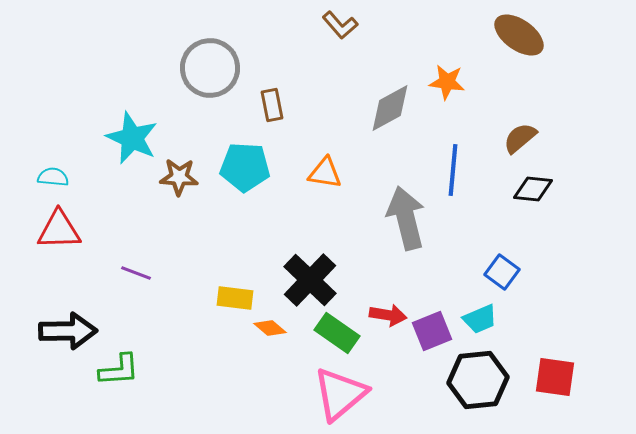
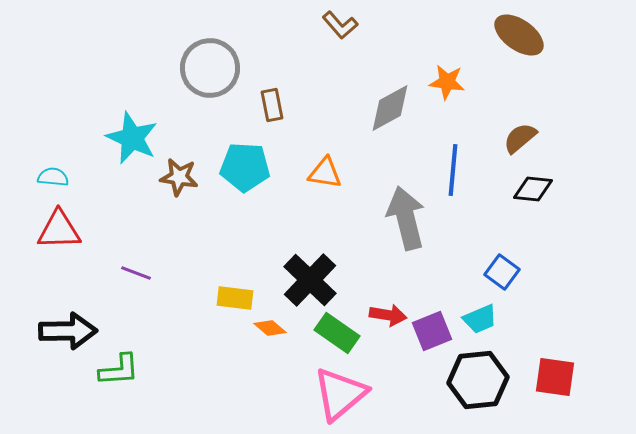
brown star: rotated 6 degrees clockwise
